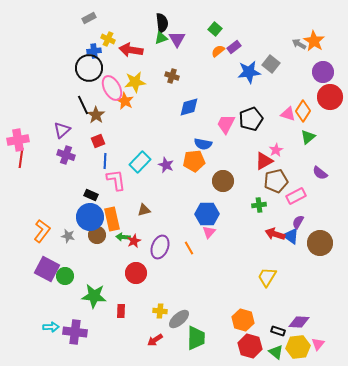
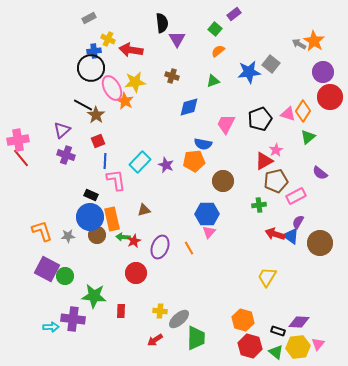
green triangle at (161, 38): moved 52 px right, 43 px down
purple rectangle at (234, 47): moved 33 px up
black circle at (89, 68): moved 2 px right
black line at (83, 105): rotated 36 degrees counterclockwise
black pentagon at (251, 119): moved 9 px right
red line at (21, 158): rotated 48 degrees counterclockwise
orange L-shape at (42, 231): rotated 55 degrees counterclockwise
gray star at (68, 236): rotated 16 degrees counterclockwise
purple cross at (75, 332): moved 2 px left, 13 px up
